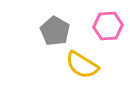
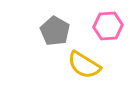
yellow semicircle: moved 2 px right
